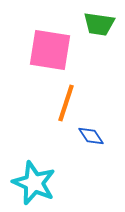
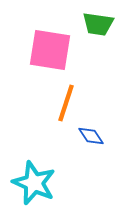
green trapezoid: moved 1 px left
